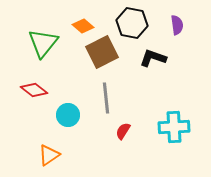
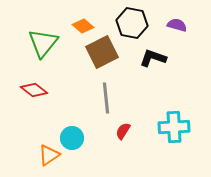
purple semicircle: rotated 66 degrees counterclockwise
cyan circle: moved 4 px right, 23 px down
